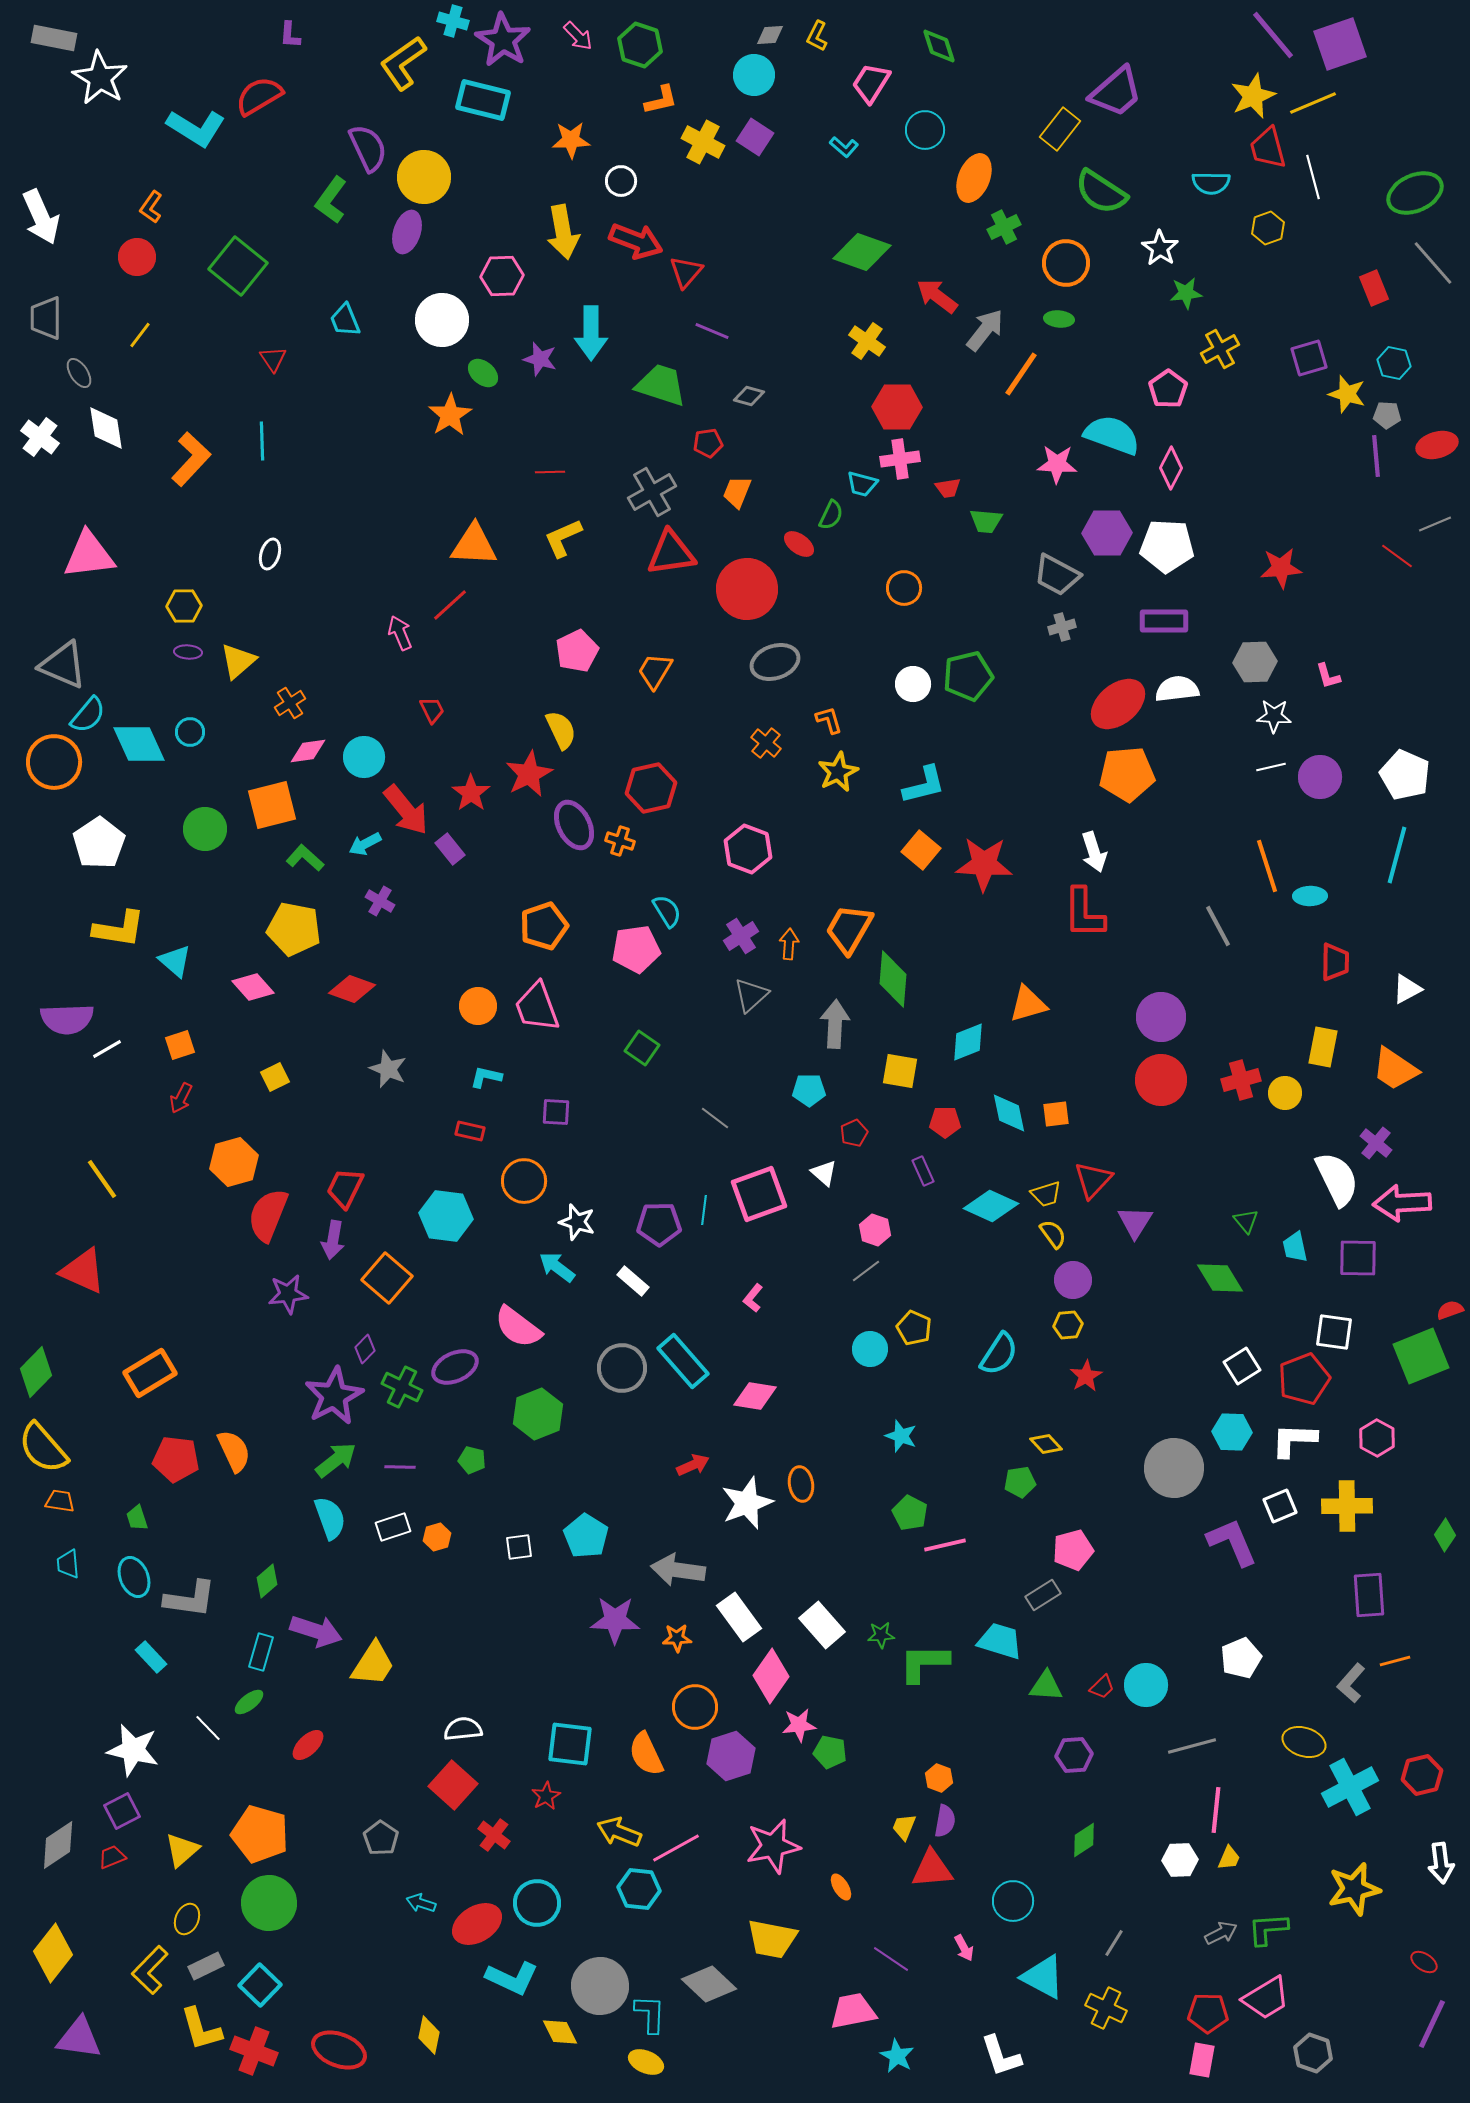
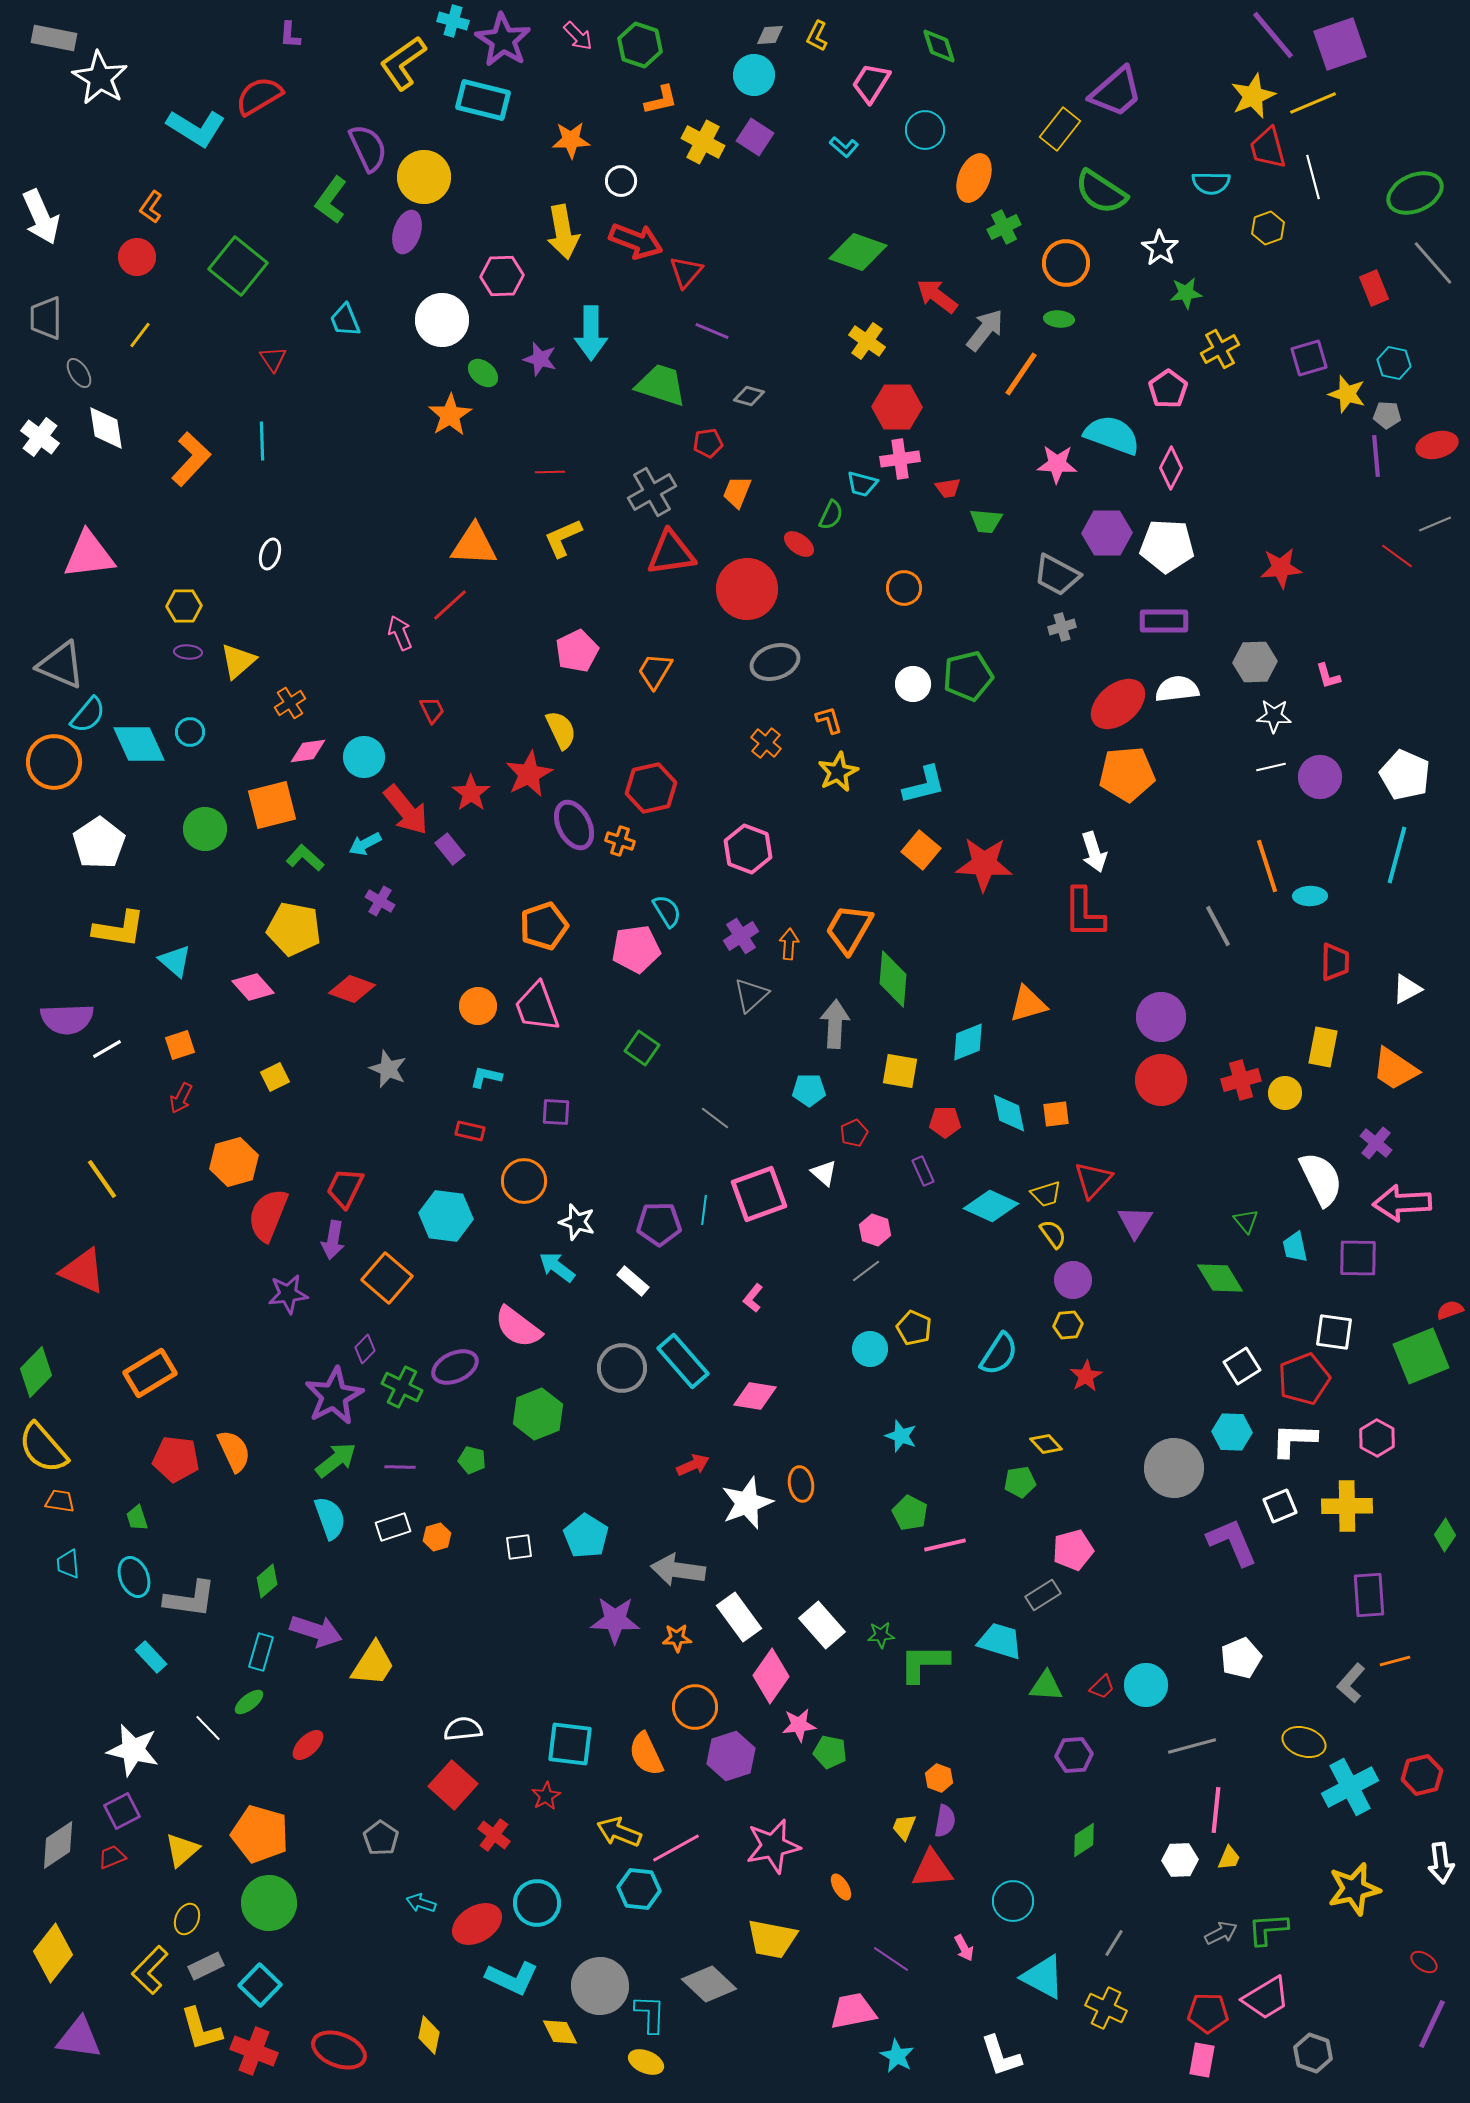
green diamond at (862, 252): moved 4 px left
gray triangle at (63, 665): moved 2 px left
white semicircle at (1337, 1179): moved 16 px left
